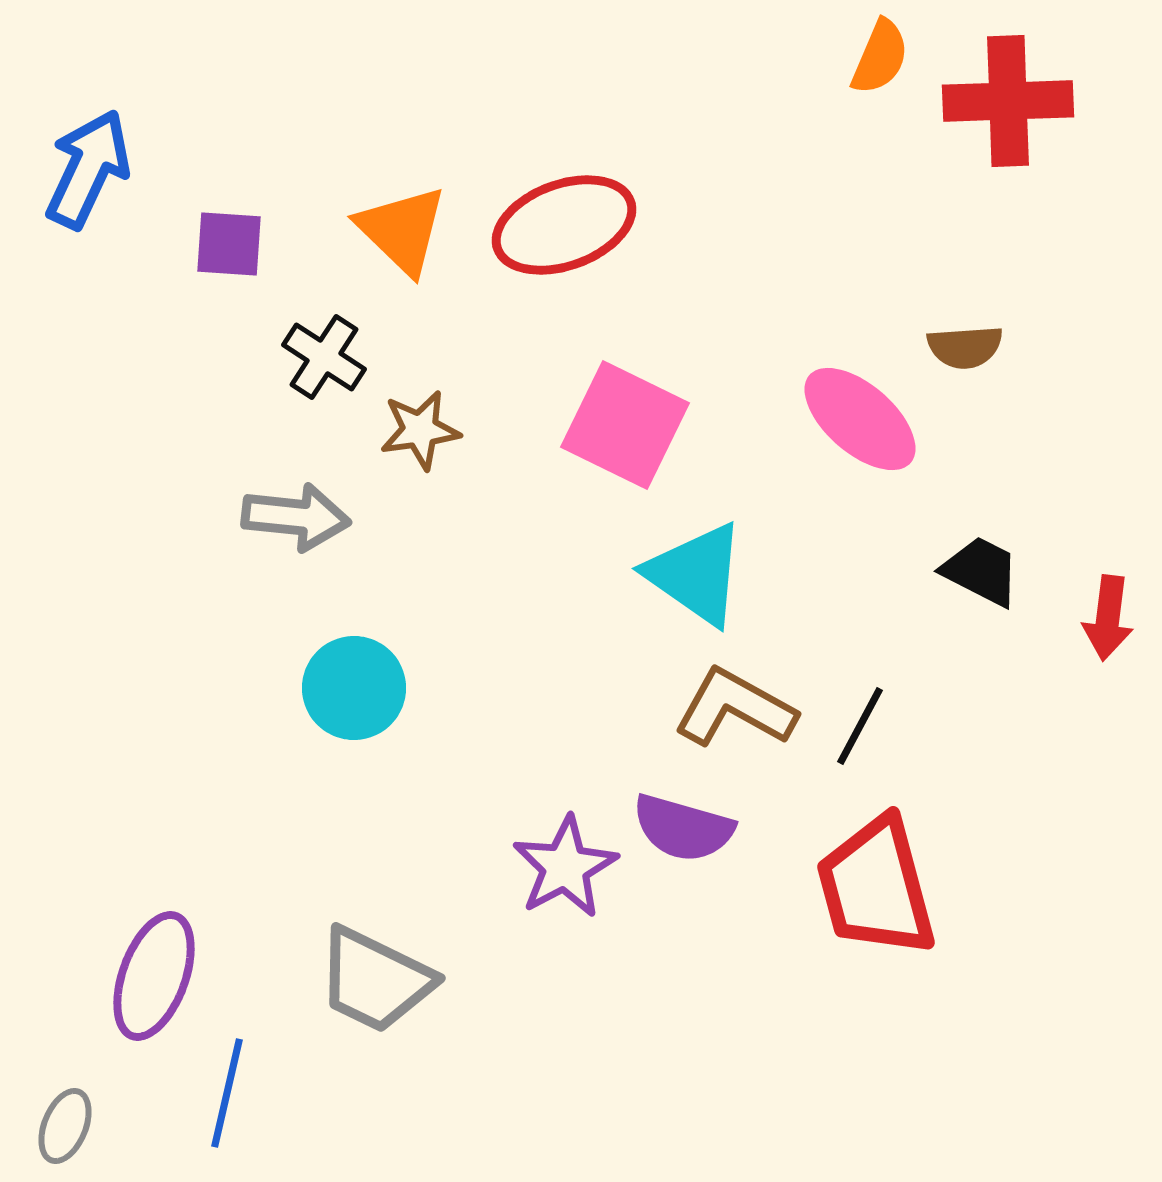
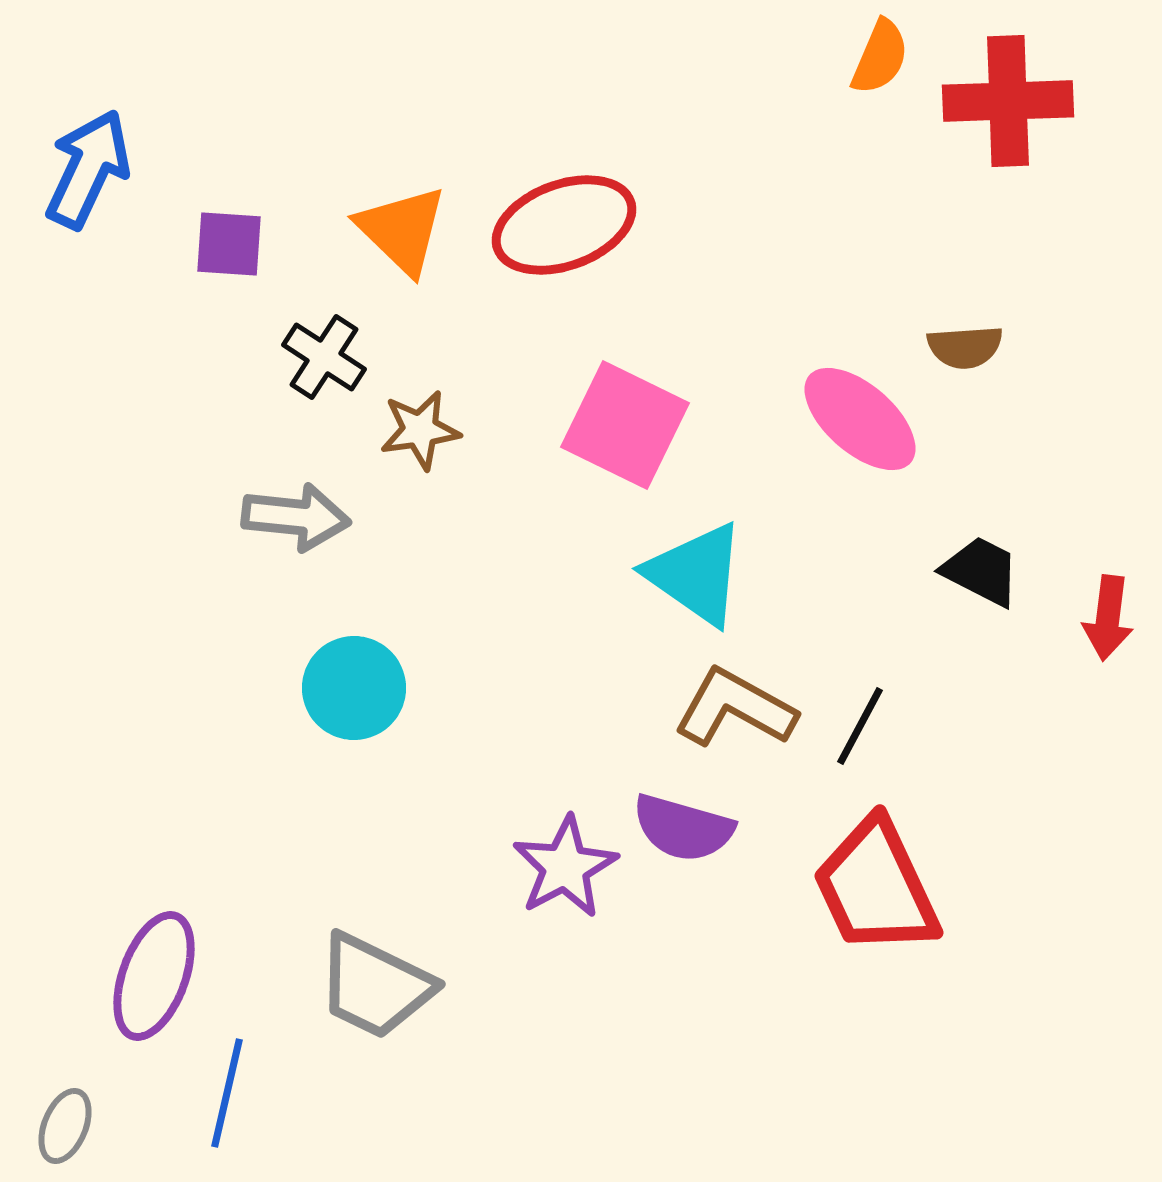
red trapezoid: rotated 10 degrees counterclockwise
gray trapezoid: moved 6 px down
